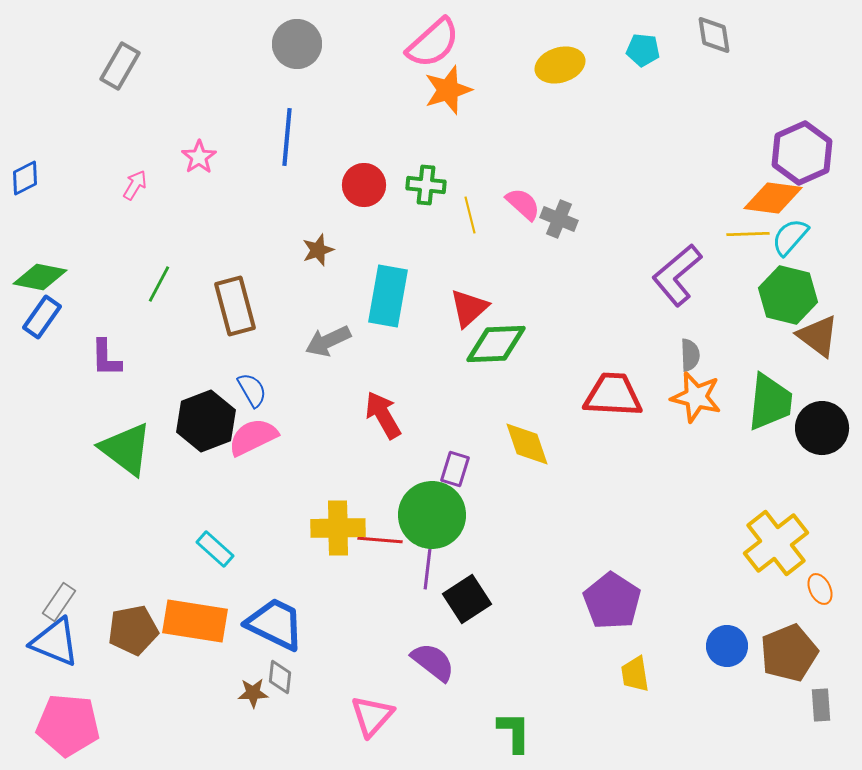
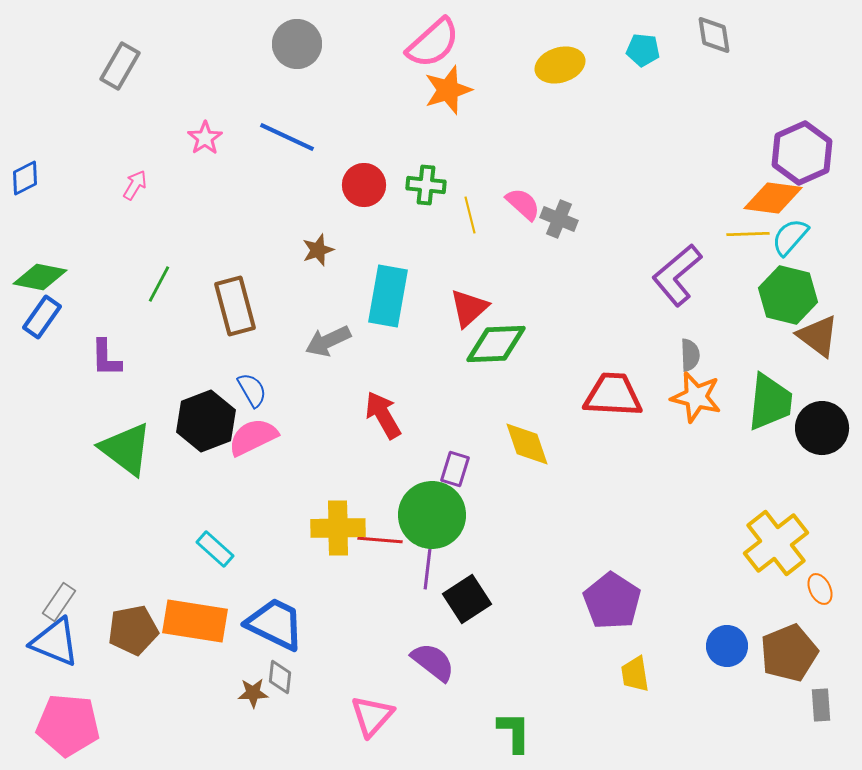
blue line at (287, 137): rotated 70 degrees counterclockwise
pink star at (199, 157): moved 6 px right, 19 px up
